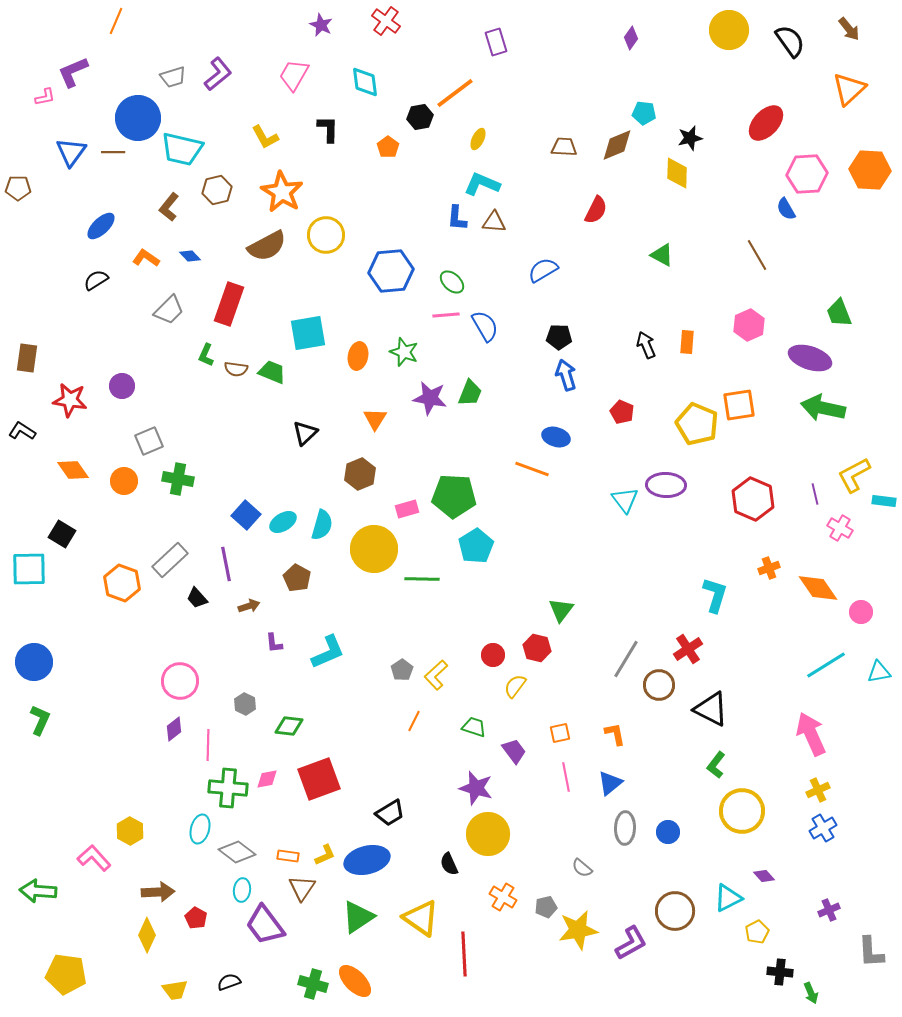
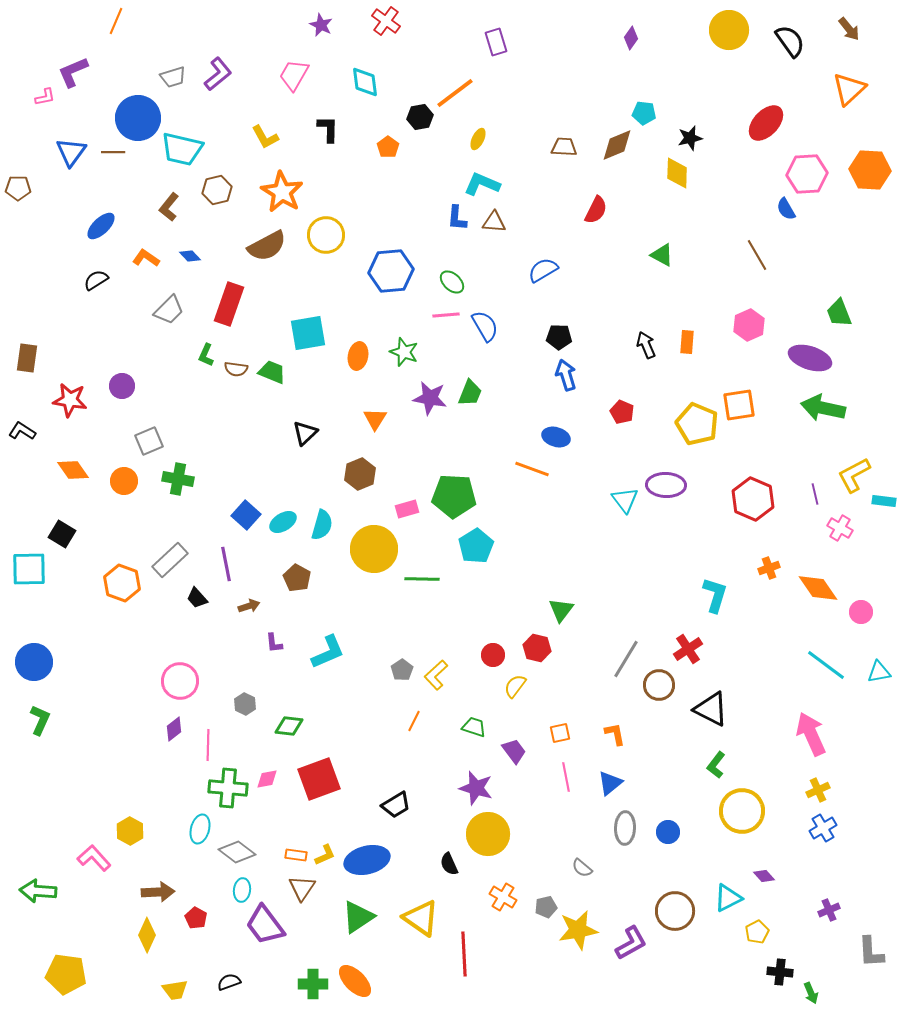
cyan line at (826, 665): rotated 69 degrees clockwise
black trapezoid at (390, 813): moved 6 px right, 8 px up
orange rectangle at (288, 856): moved 8 px right, 1 px up
green cross at (313, 984): rotated 16 degrees counterclockwise
